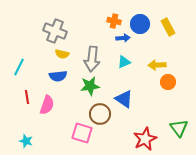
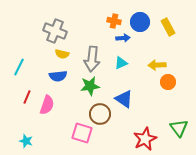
blue circle: moved 2 px up
cyan triangle: moved 3 px left, 1 px down
red line: rotated 32 degrees clockwise
